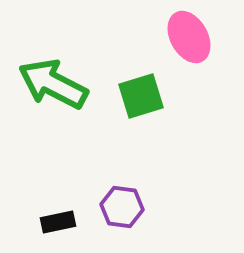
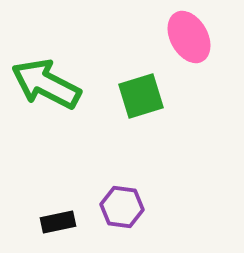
green arrow: moved 7 px left
